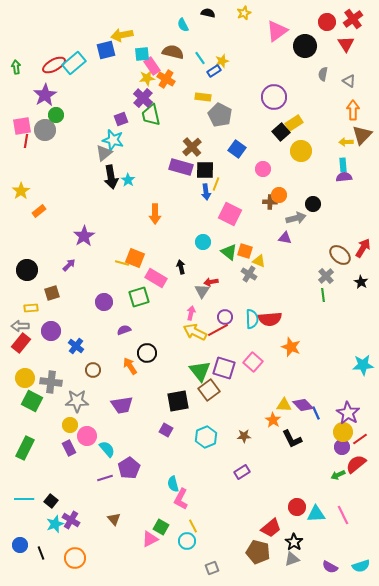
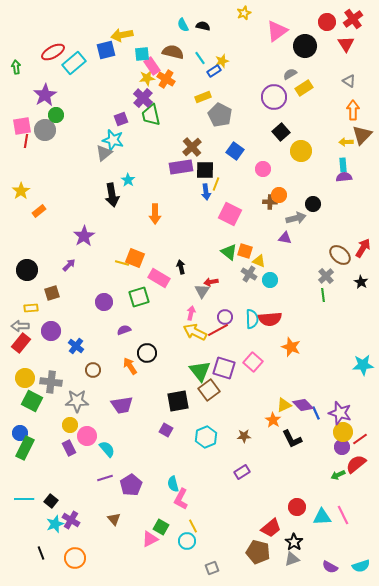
black semicircle at (208, 13): moved 5 px left, 13 px down
red ellipse at (54, 65): moved 1 px left, 13 px up
gray semicircle at (323, 74): moved 33 px left; rotated 48 degrees clockwise
yellow rectangle at (203, 97): rotated 28 degrees counterclockwise
yellow rectangle at (294, 123): moved 10 px right, 35 px up
blue square at (237, 149): moved 2 px left, 2 px down
purple rectangle at (181, 167): rotated 25 degrees counterclockwise
black arrow at (111, 177): moved 1 px right, 18 px down
cyan circle at (203, 242): moved 67 px right, 38 px down
pink rectangle at (156, 278): moved 3 px right
yellow triangle at (284, 405): rotated 28 degrees counterclockwise
purple star at (348, 413): moved 8 px left; rotated 15 degrees counterclockwise
purple pentagon at (129, 468): moved 2 px right, 17 px down
cyan triangle at (316, 514): moved 6 px right, 3 px down
blue circle at (20, 545): moved 112 px up
